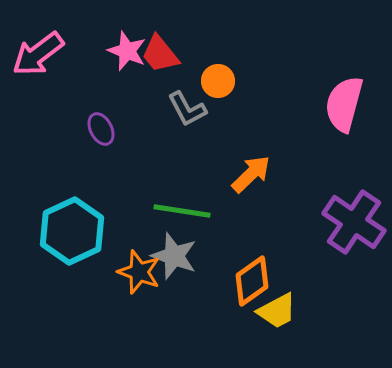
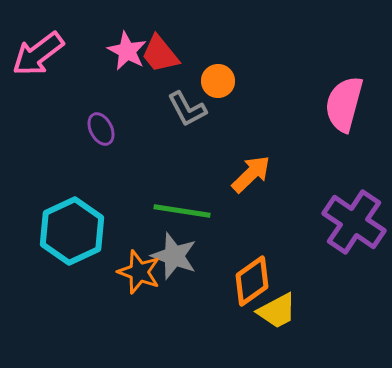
pink star: rotated 6 degrees clockwise
